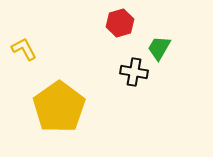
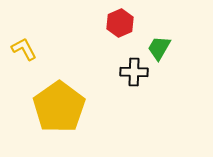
red hexagon: rotated 8 degrees counterclockwise
black cross: rotated 8 degrees counterclockwise
